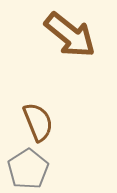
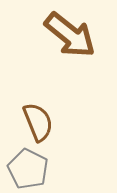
gray pentagon: rotated 12 degrees counterclockwise
